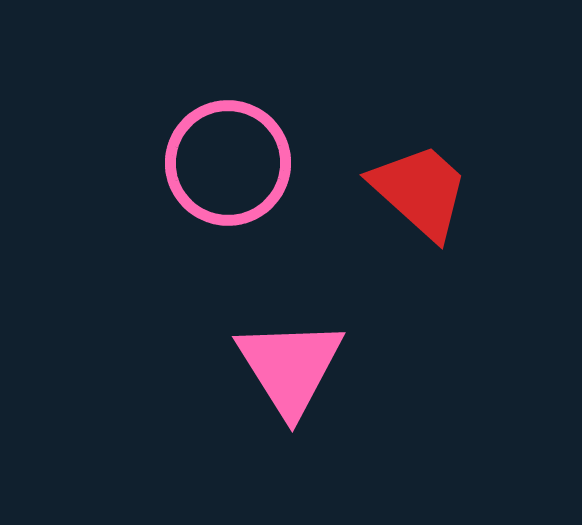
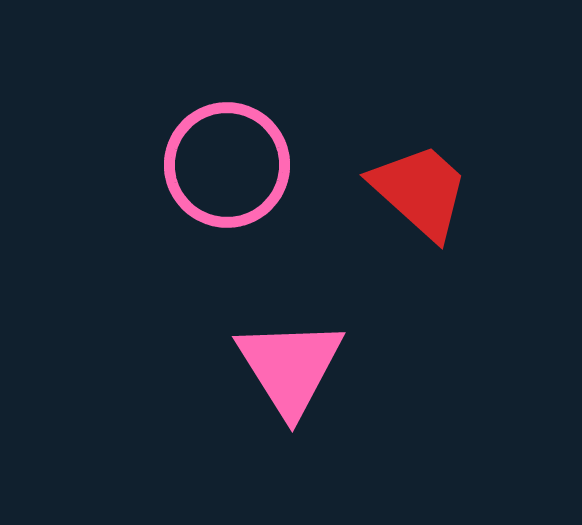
pink circle: moved 1 px left, 2 px down
